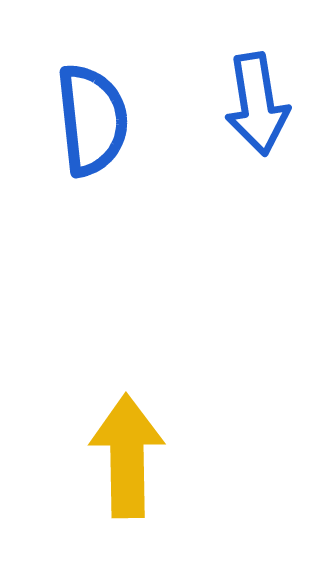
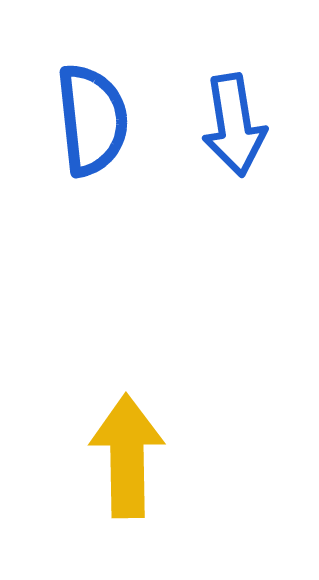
blue arrow: moved 23 px left, 21 px down
